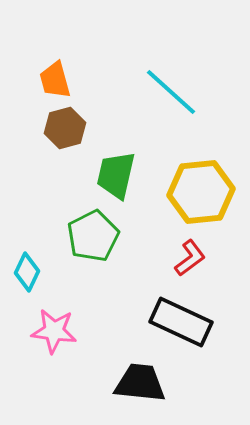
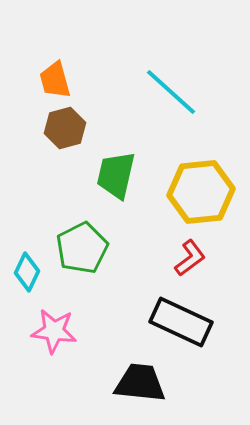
green pentagon: moved 11 px left, 12 px down
